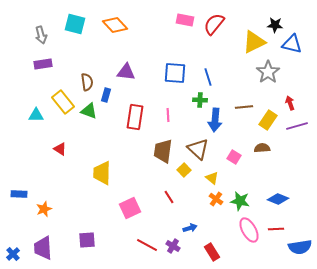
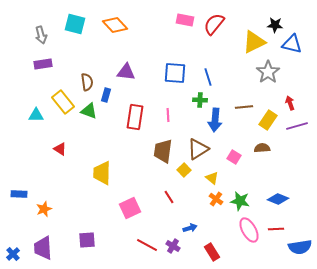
brown triangle at (198, 149): rotated 45 degrees clockwise
